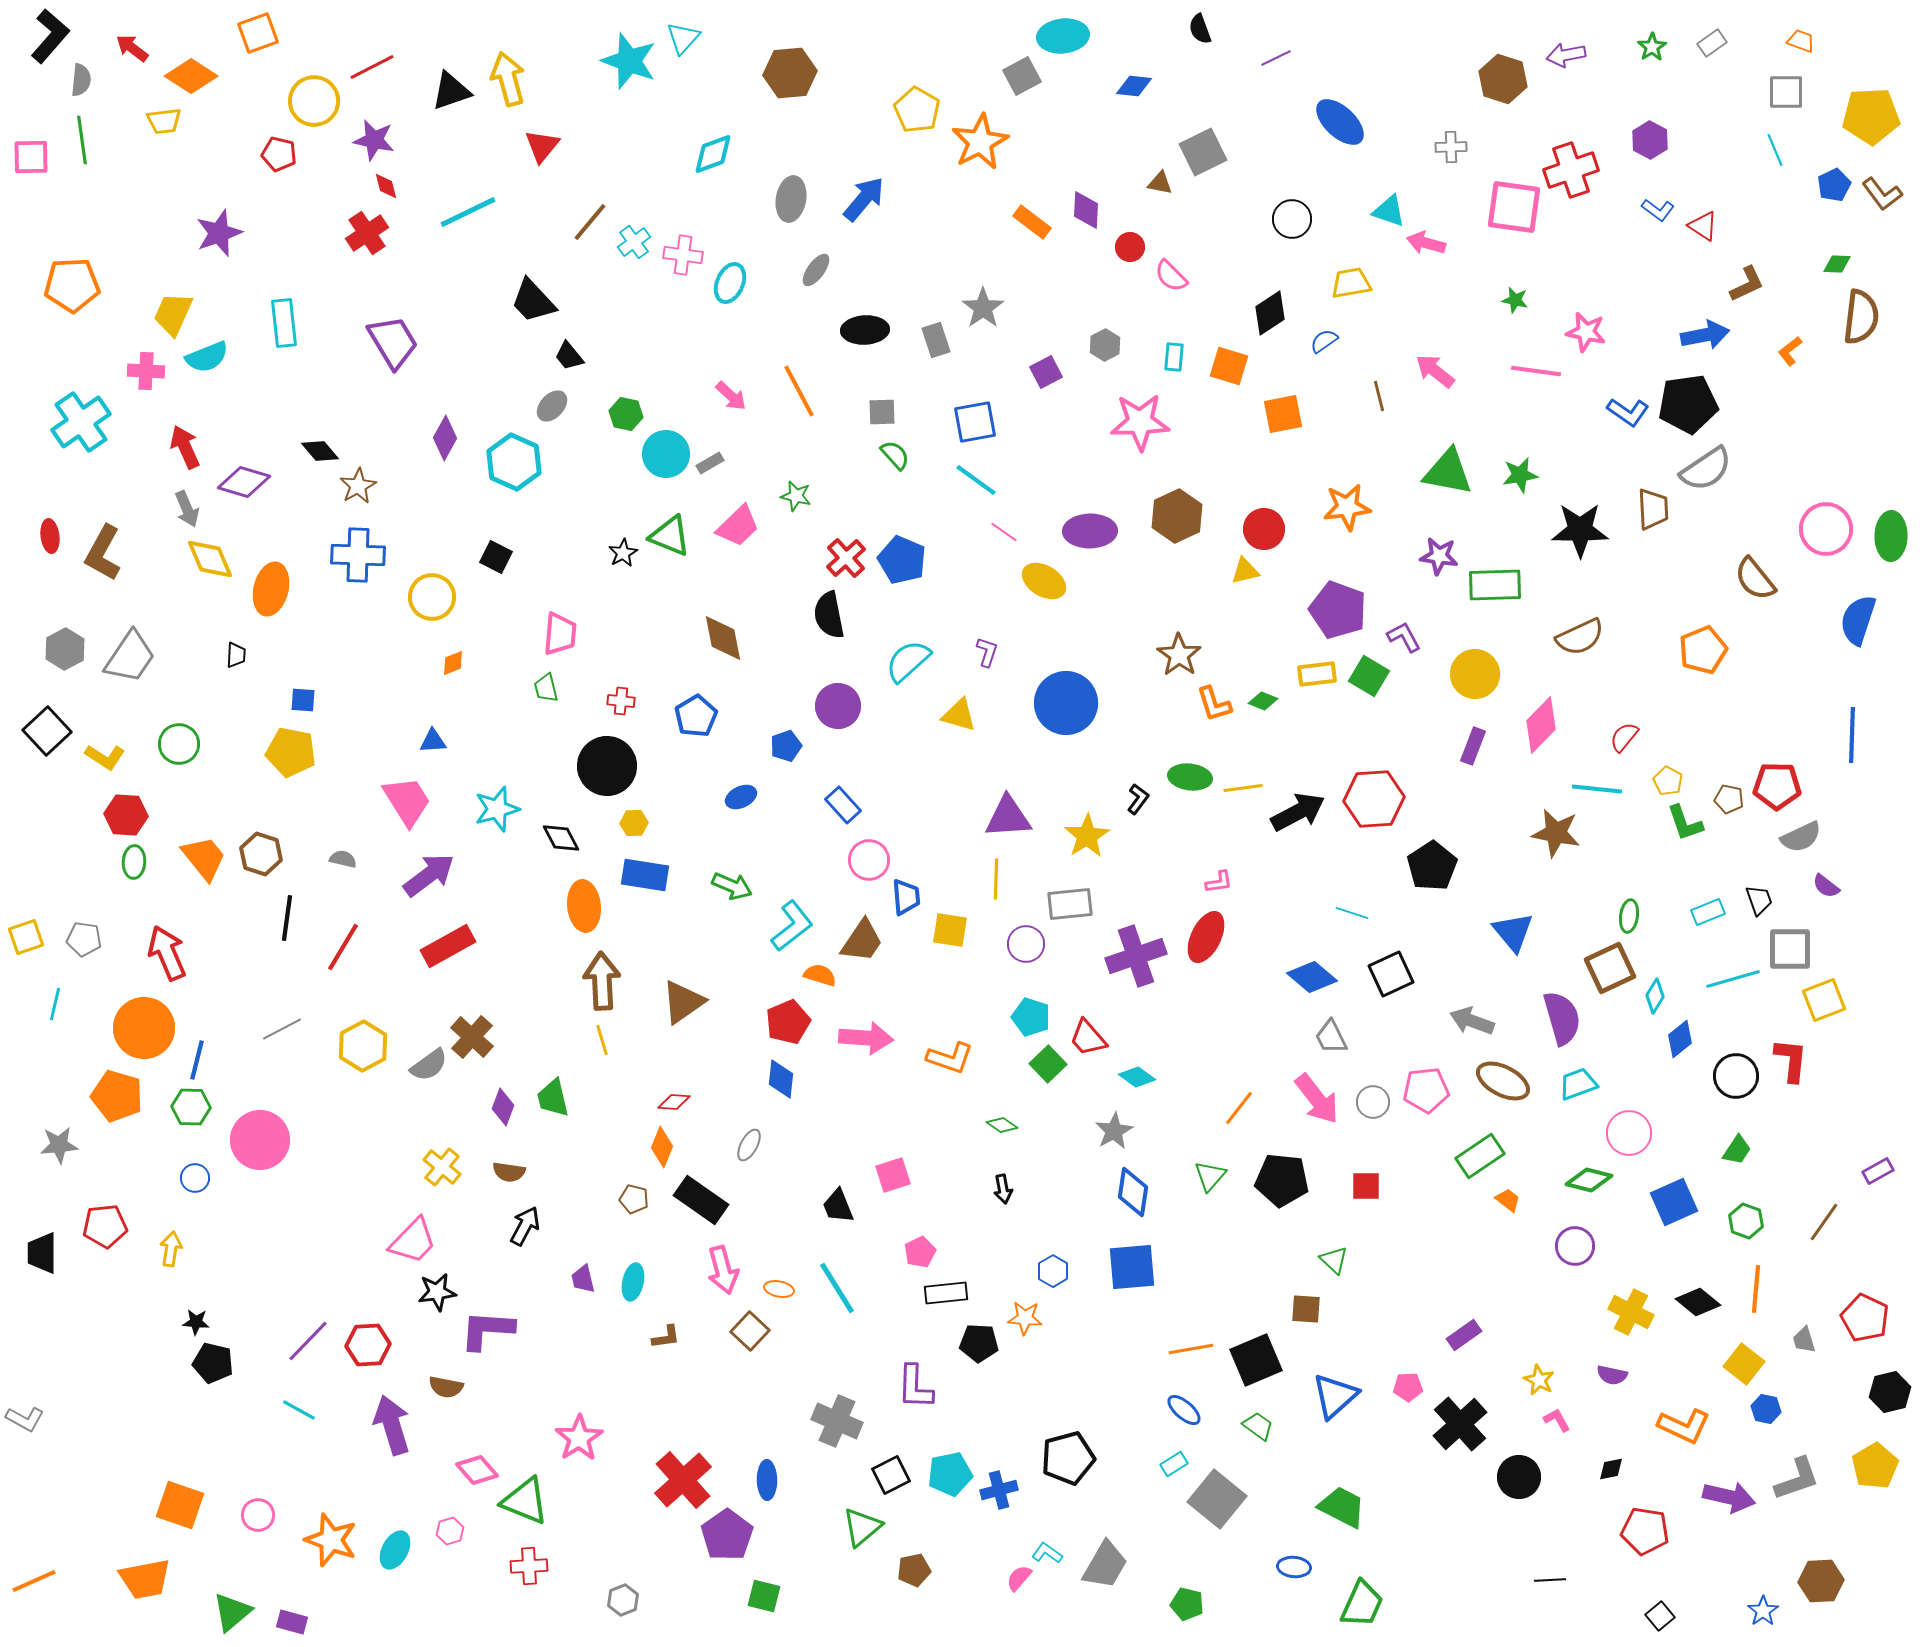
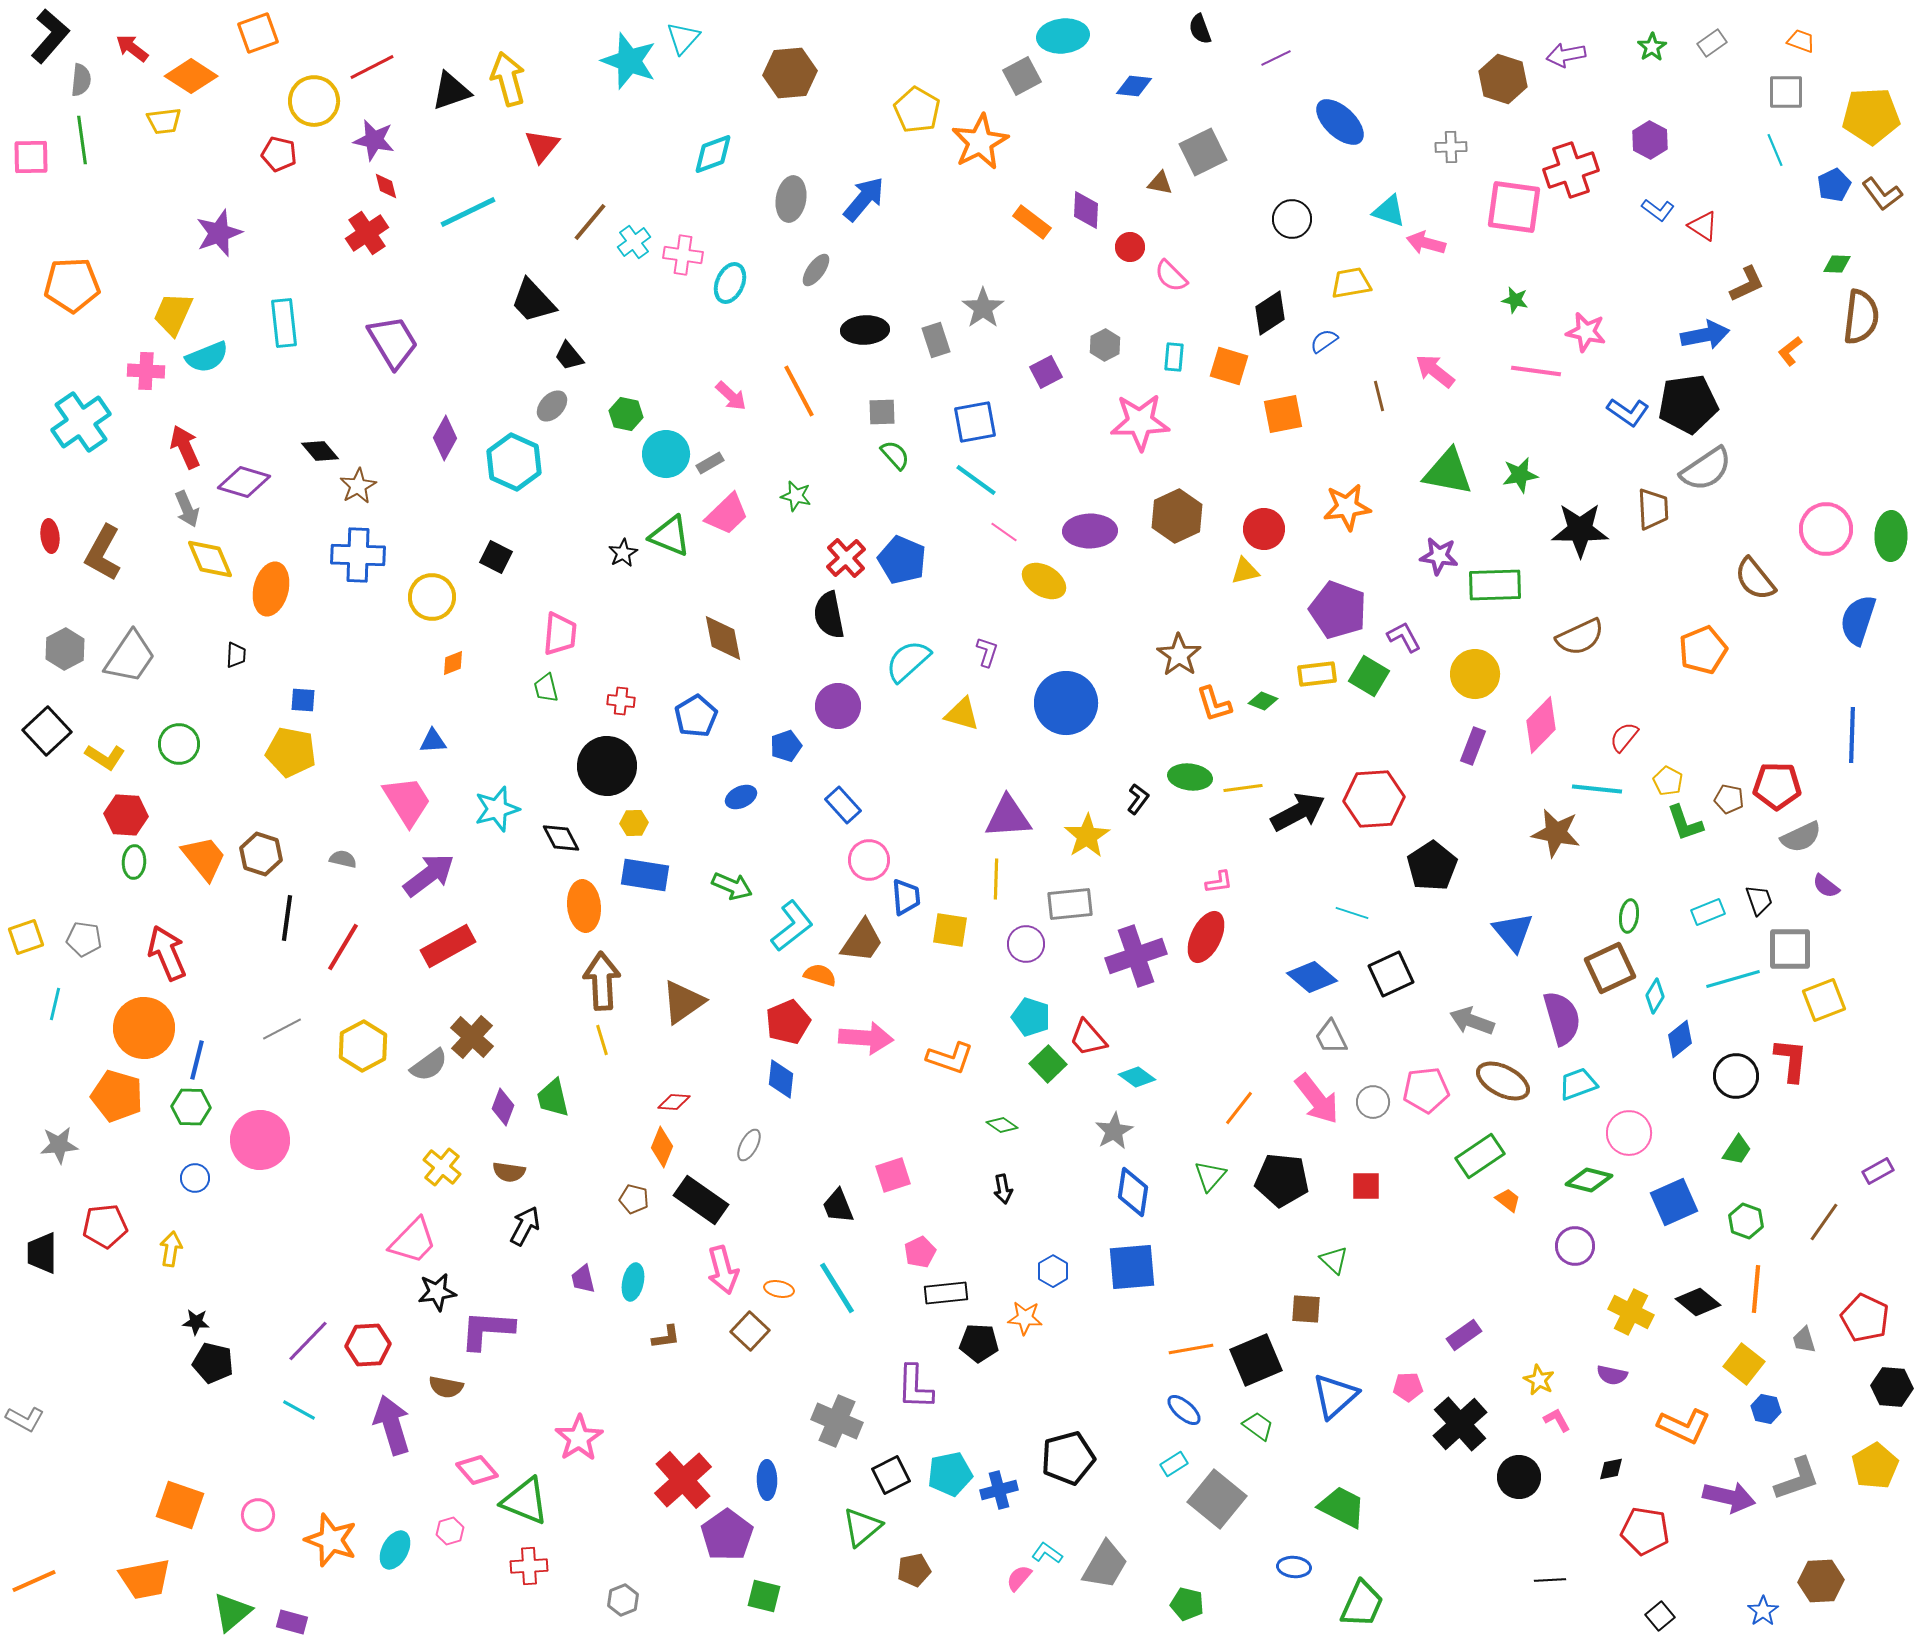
pink trapezoid at (738, 526): moved 11 px left, 12 px up
yellow triangle at (959, 715): moved 3 px right, 1 px up
black hexagon at (1890, 1392): moved 2 px right, 5 px up; rotated 18 degrees clockwise
